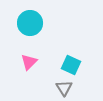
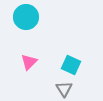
cyan circle: moved 4 px left, 6 px up
gray triangle: moved 1 px down
